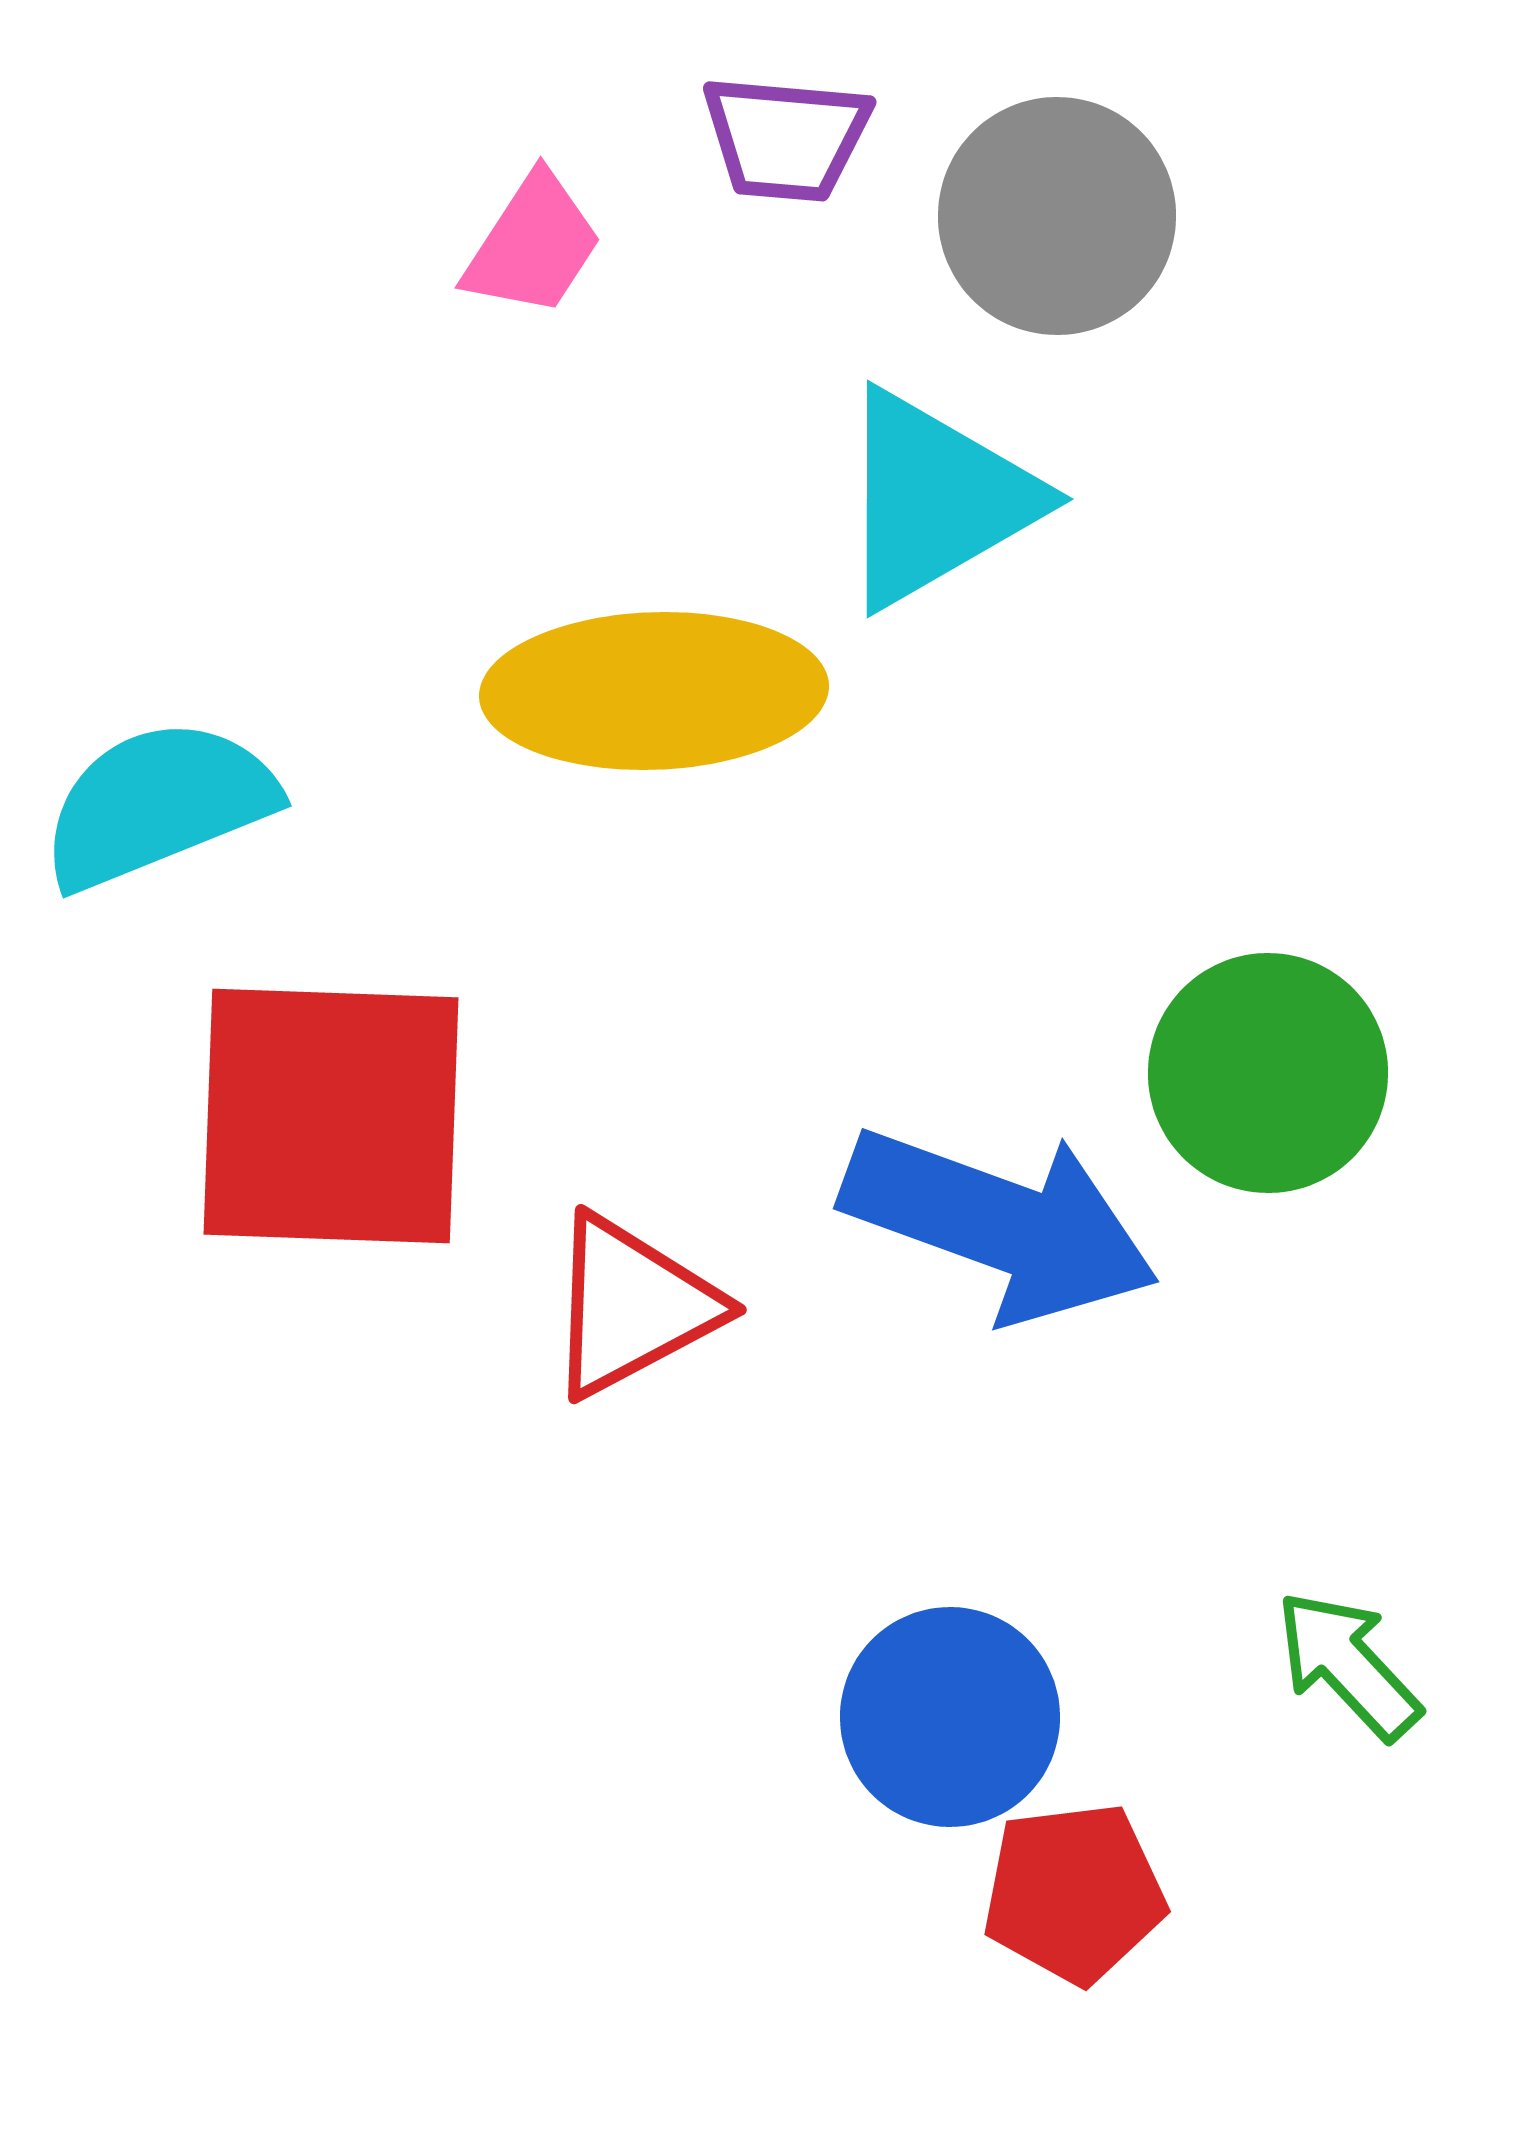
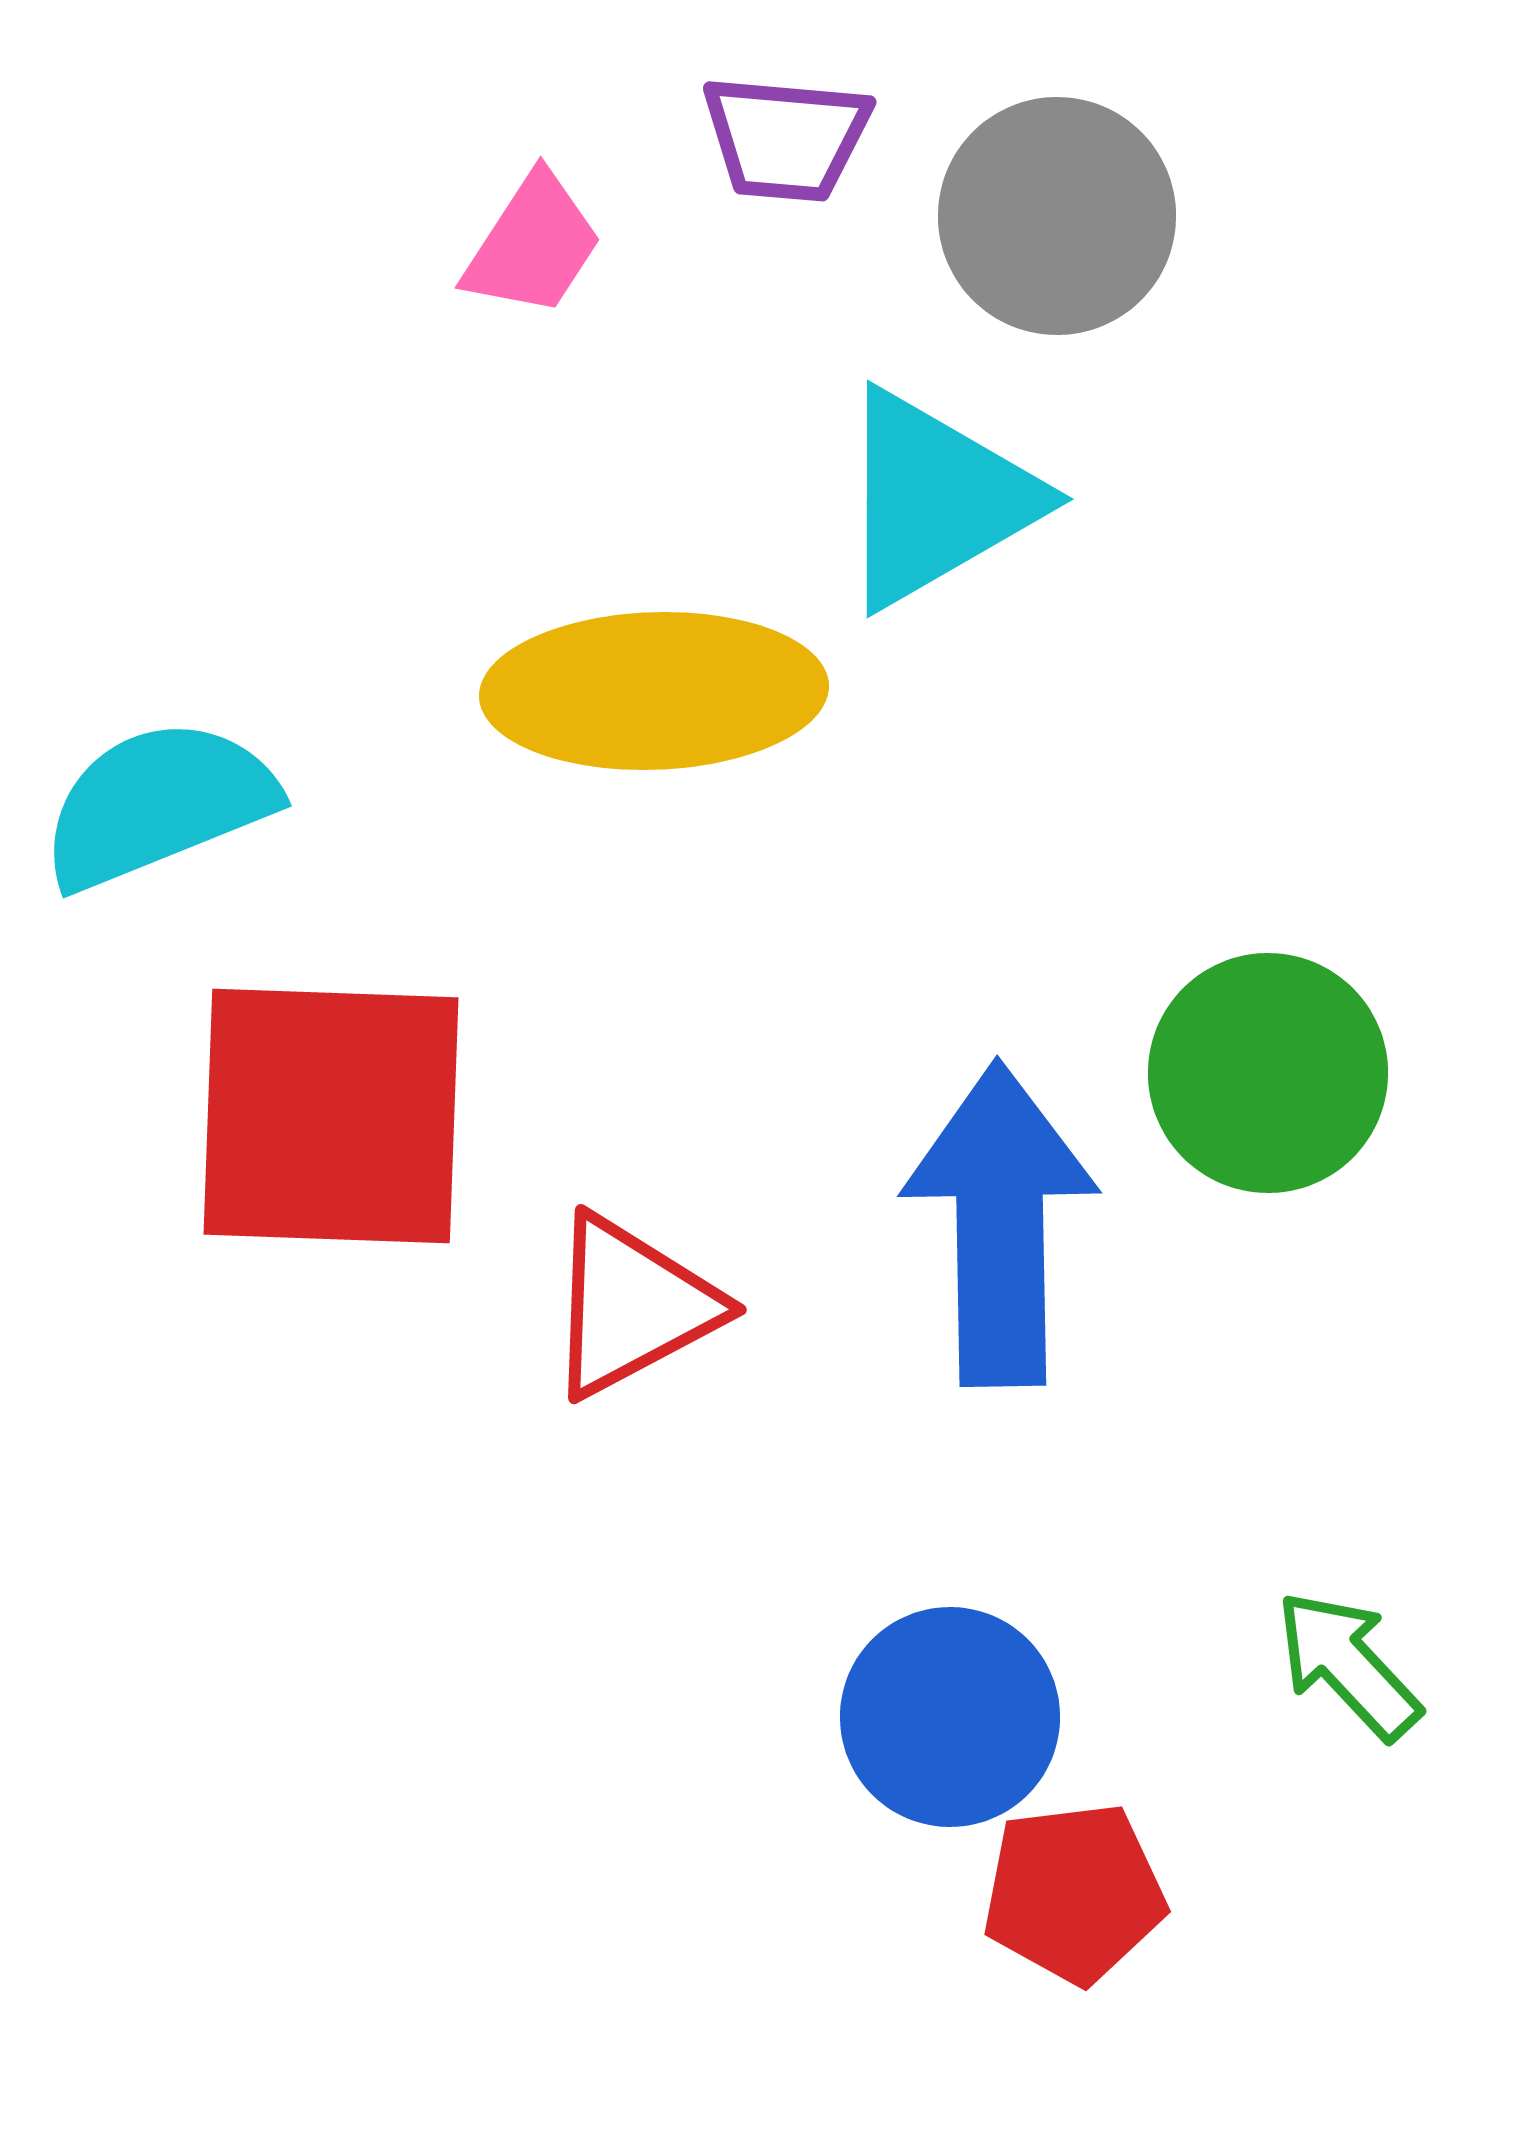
blue arrow: rotated 111 degrees counterclockwise
